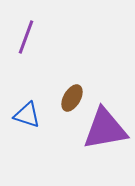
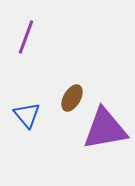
blue triangle: rotated 32 degrees clockwise
